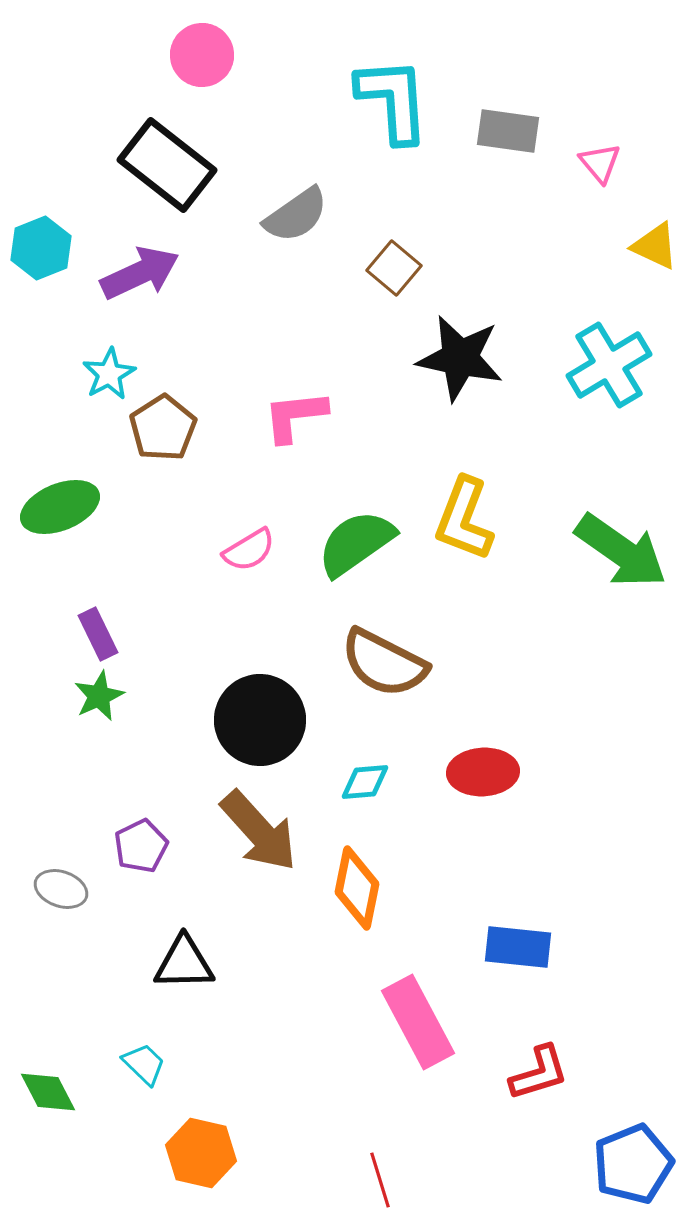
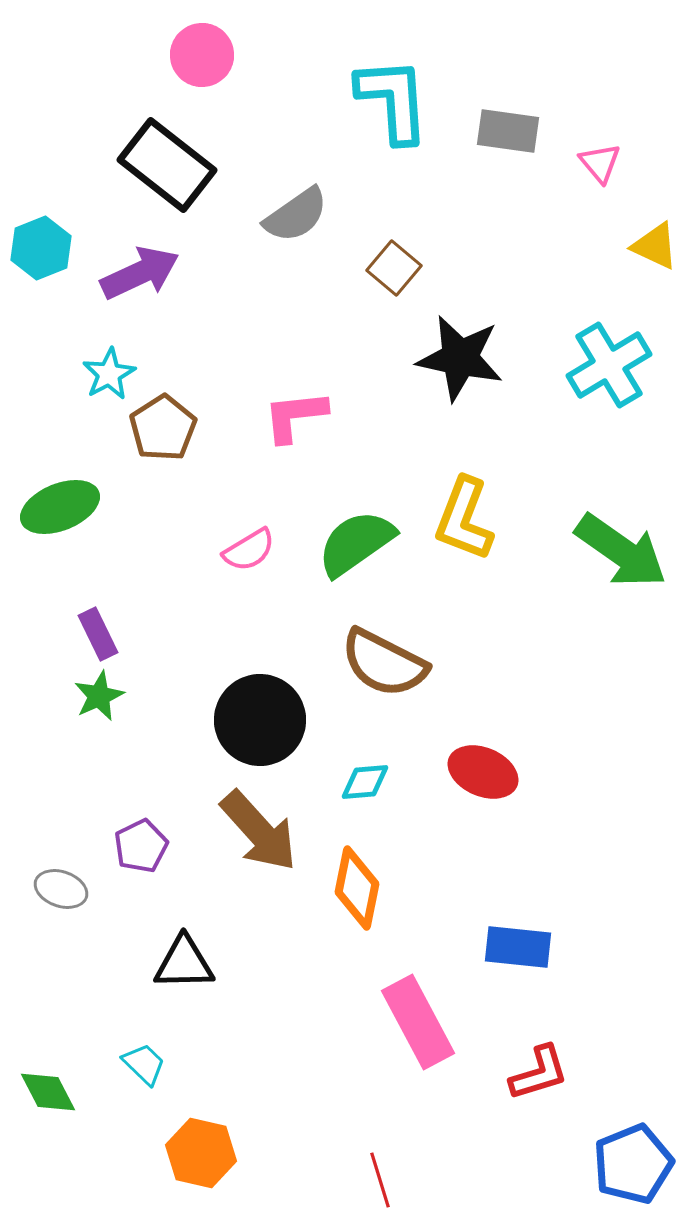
red ellipse: rotated 26 degrees clockwise
